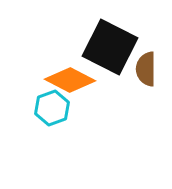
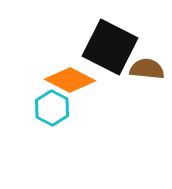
brown semicircle: moved 1 px right; rotated 96 degrees clockwise
cyan hexagon: rotated 12 degrees counterclockwise
